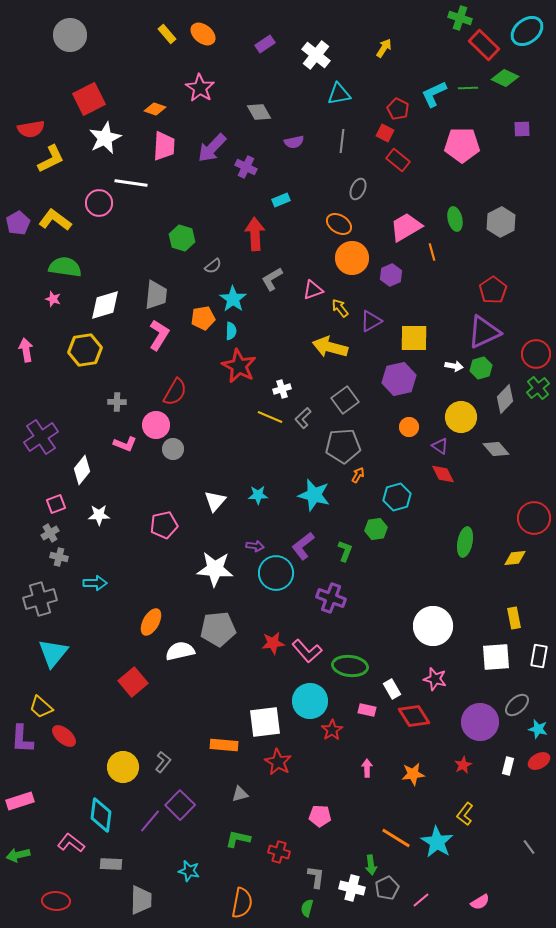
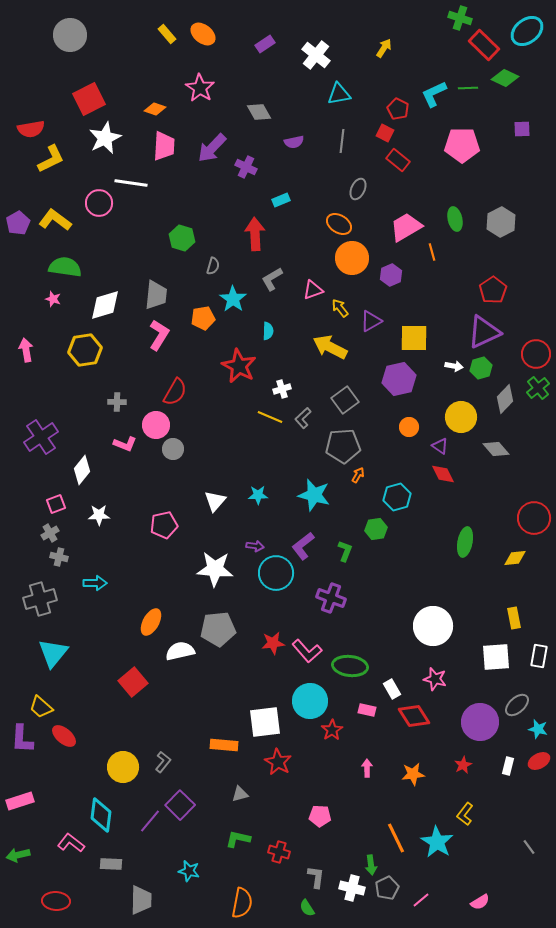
gray semicircle at (213, 266): rotated 36 degrees counterclockwise
cyan semicircle at (231, 331): moved 37 px right
yellow arrow at (330, 347): rotated 12 degrees clockwise
orange line at (396, 838): rotated 32 degrees clockwise
green semicircle at (307, 908): rotated 48 degrees counterclockwise
